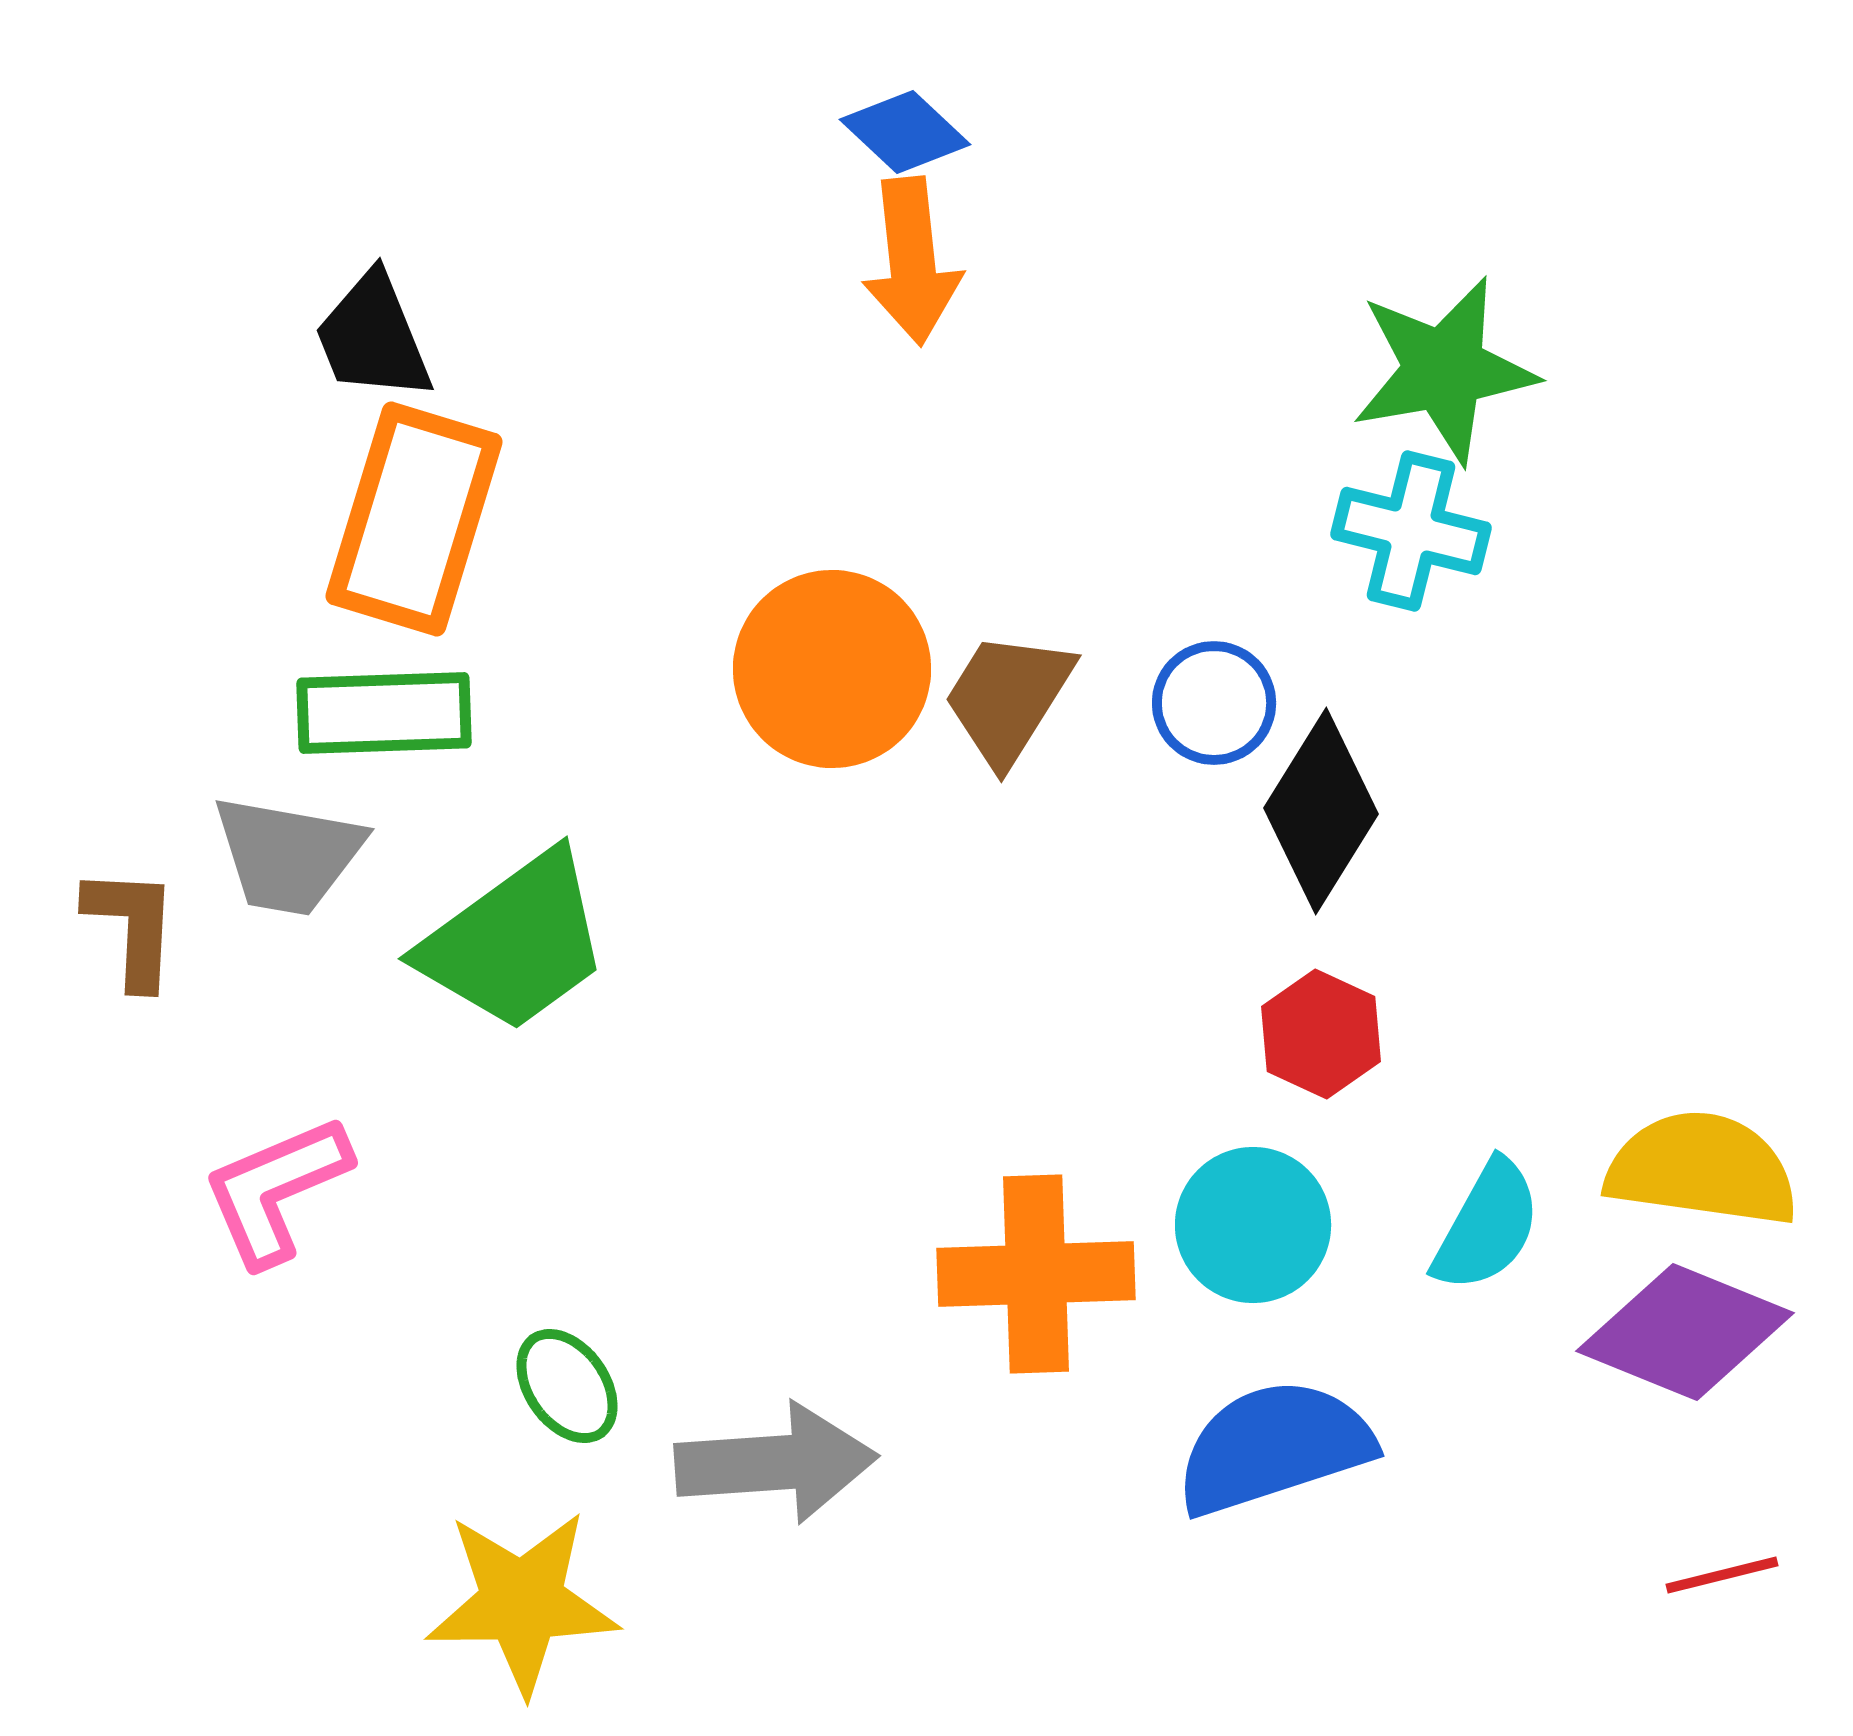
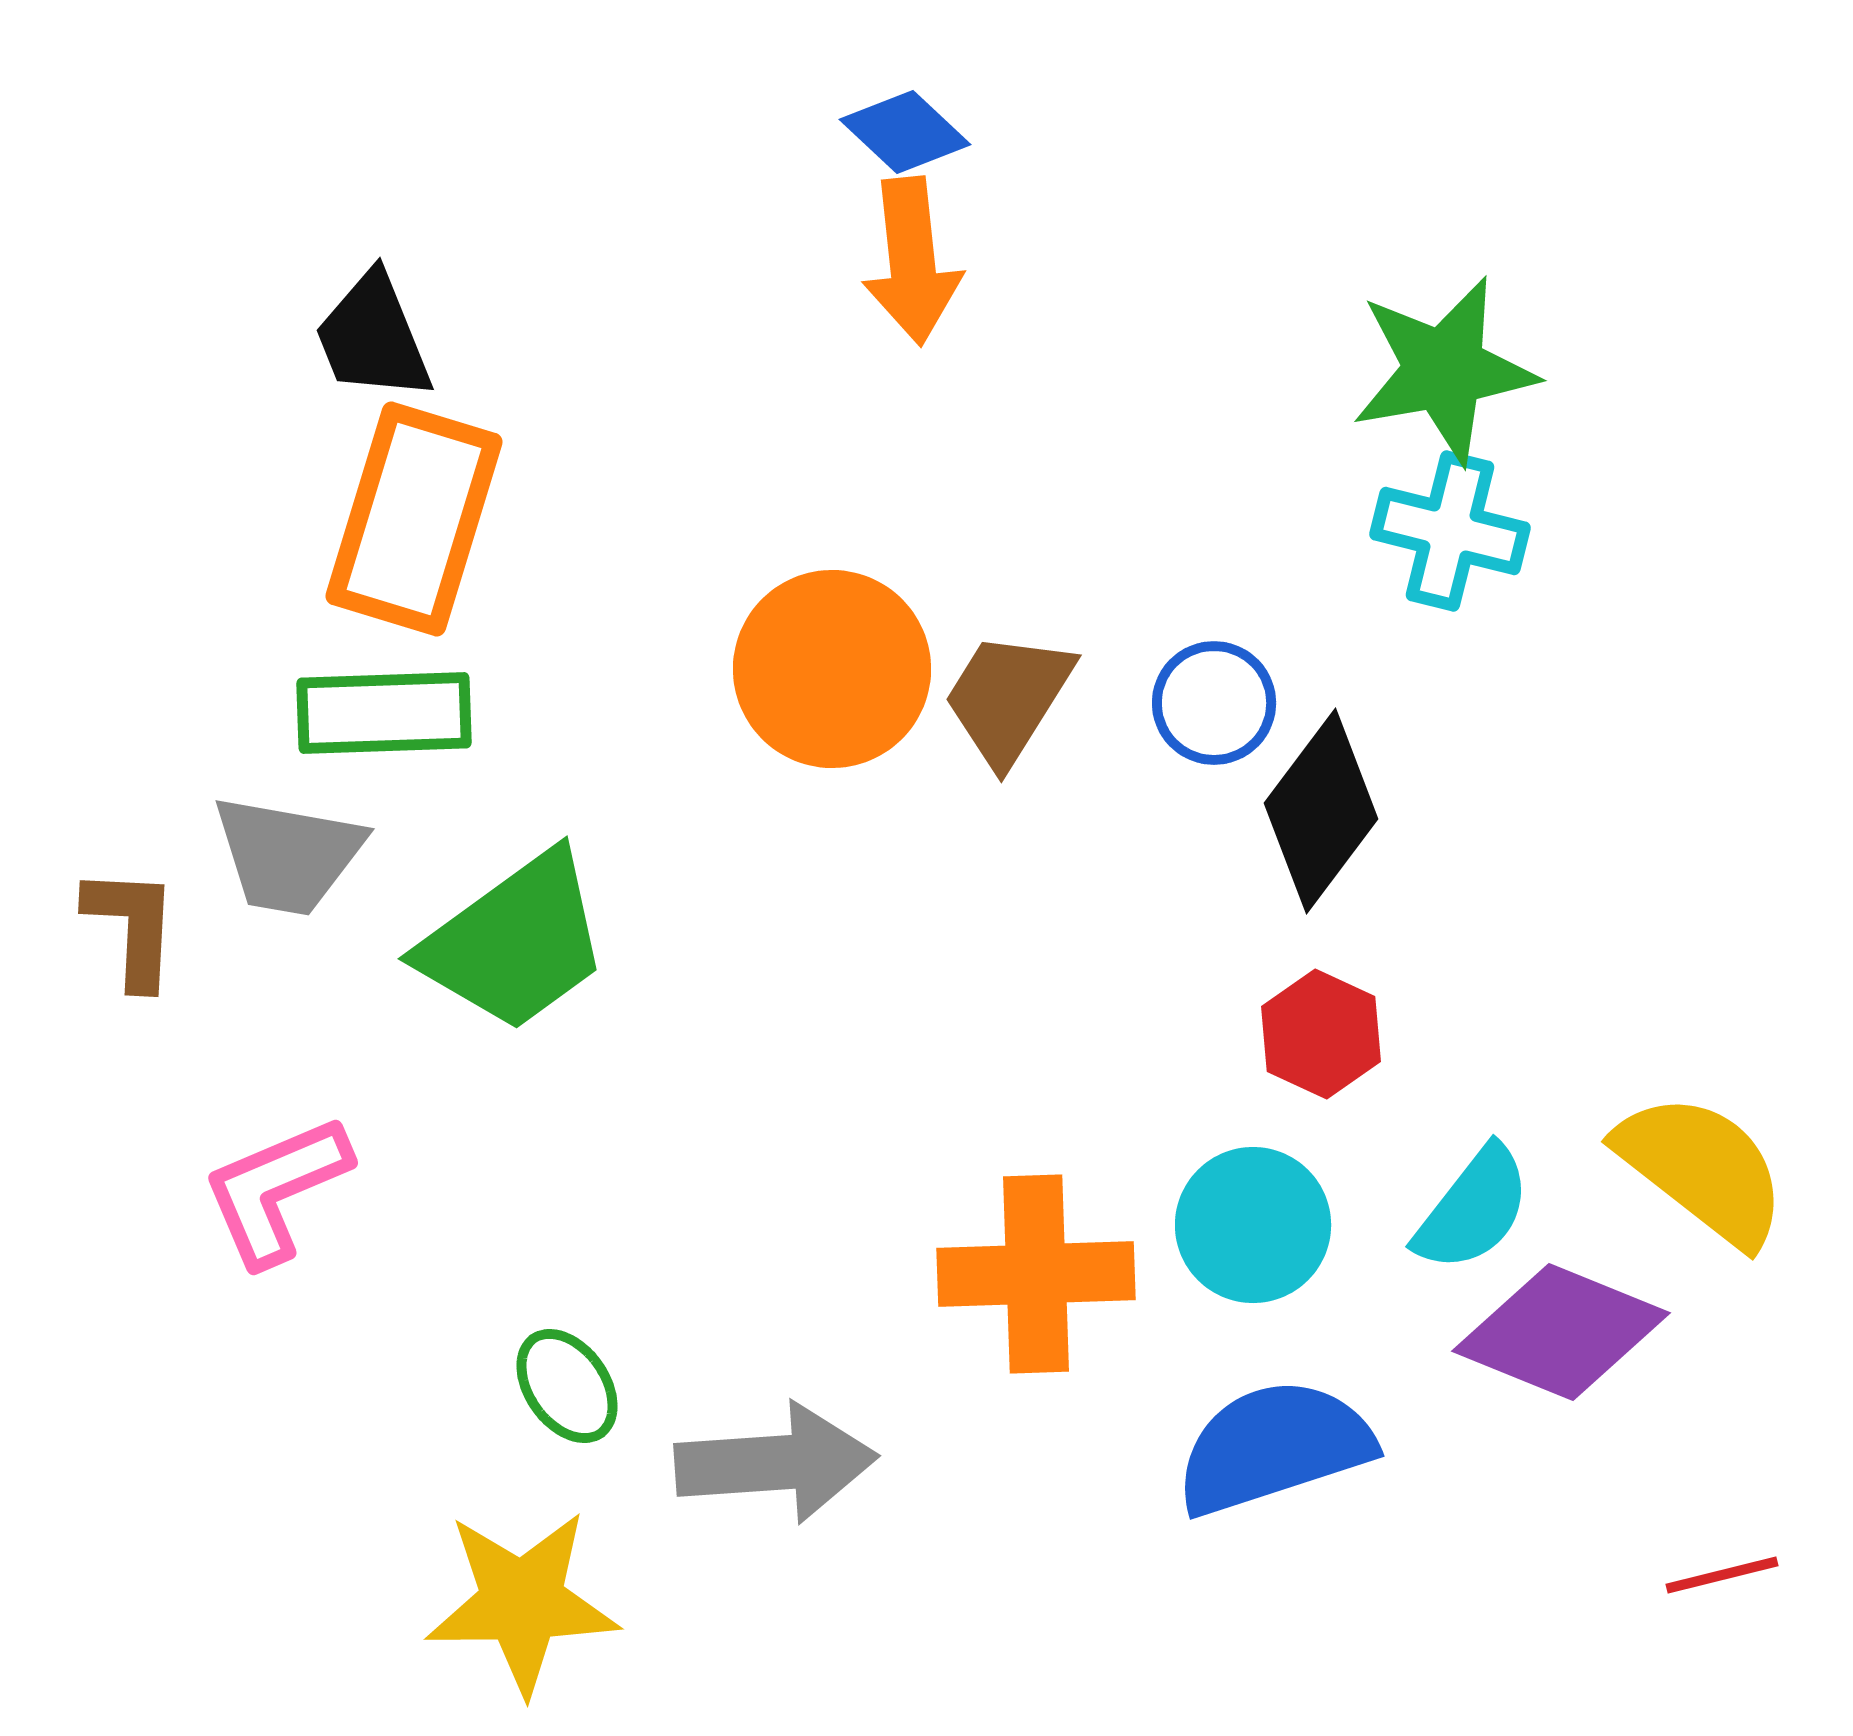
cyan cross: moved 39 px right
black diamond: rotated 5 degrees clockwise
yellow semicircle: rotated 30 degrees clockwise
cyan semicircle: moved 14 px left, 17 px up; rotated 9 degrees clockwise
purple diamond: moved 124 px left
